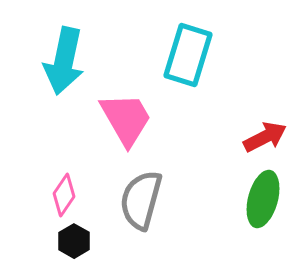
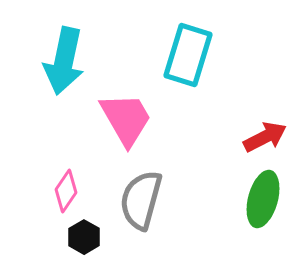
pink diamond: moved 2 px right, 4 px up
black hexagon: moved 10 px right, 4 px up
